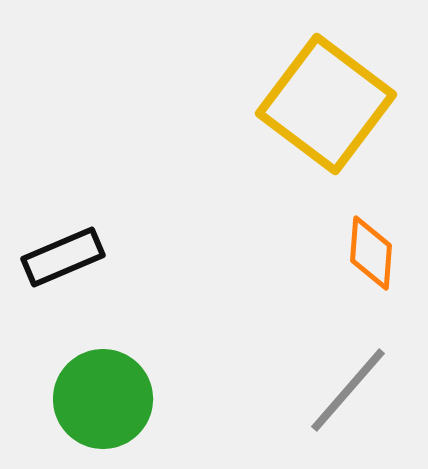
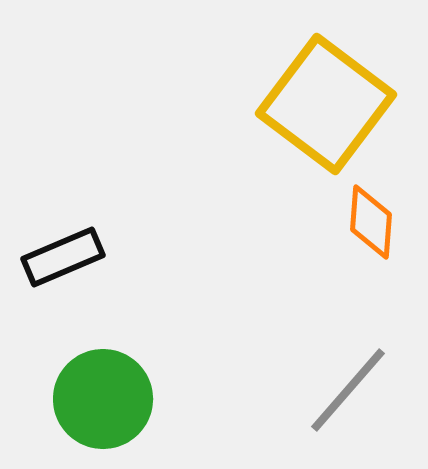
orange diamond: moved 31 px up
